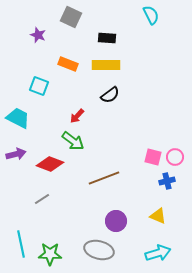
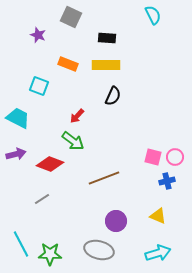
cyan semicircle: moved 2 px right
black semicircle: moved 3 px right, 1 px down; rotated 30 degrees counterclockwise
cyan line: rotated 16 degrees counterclockwise
